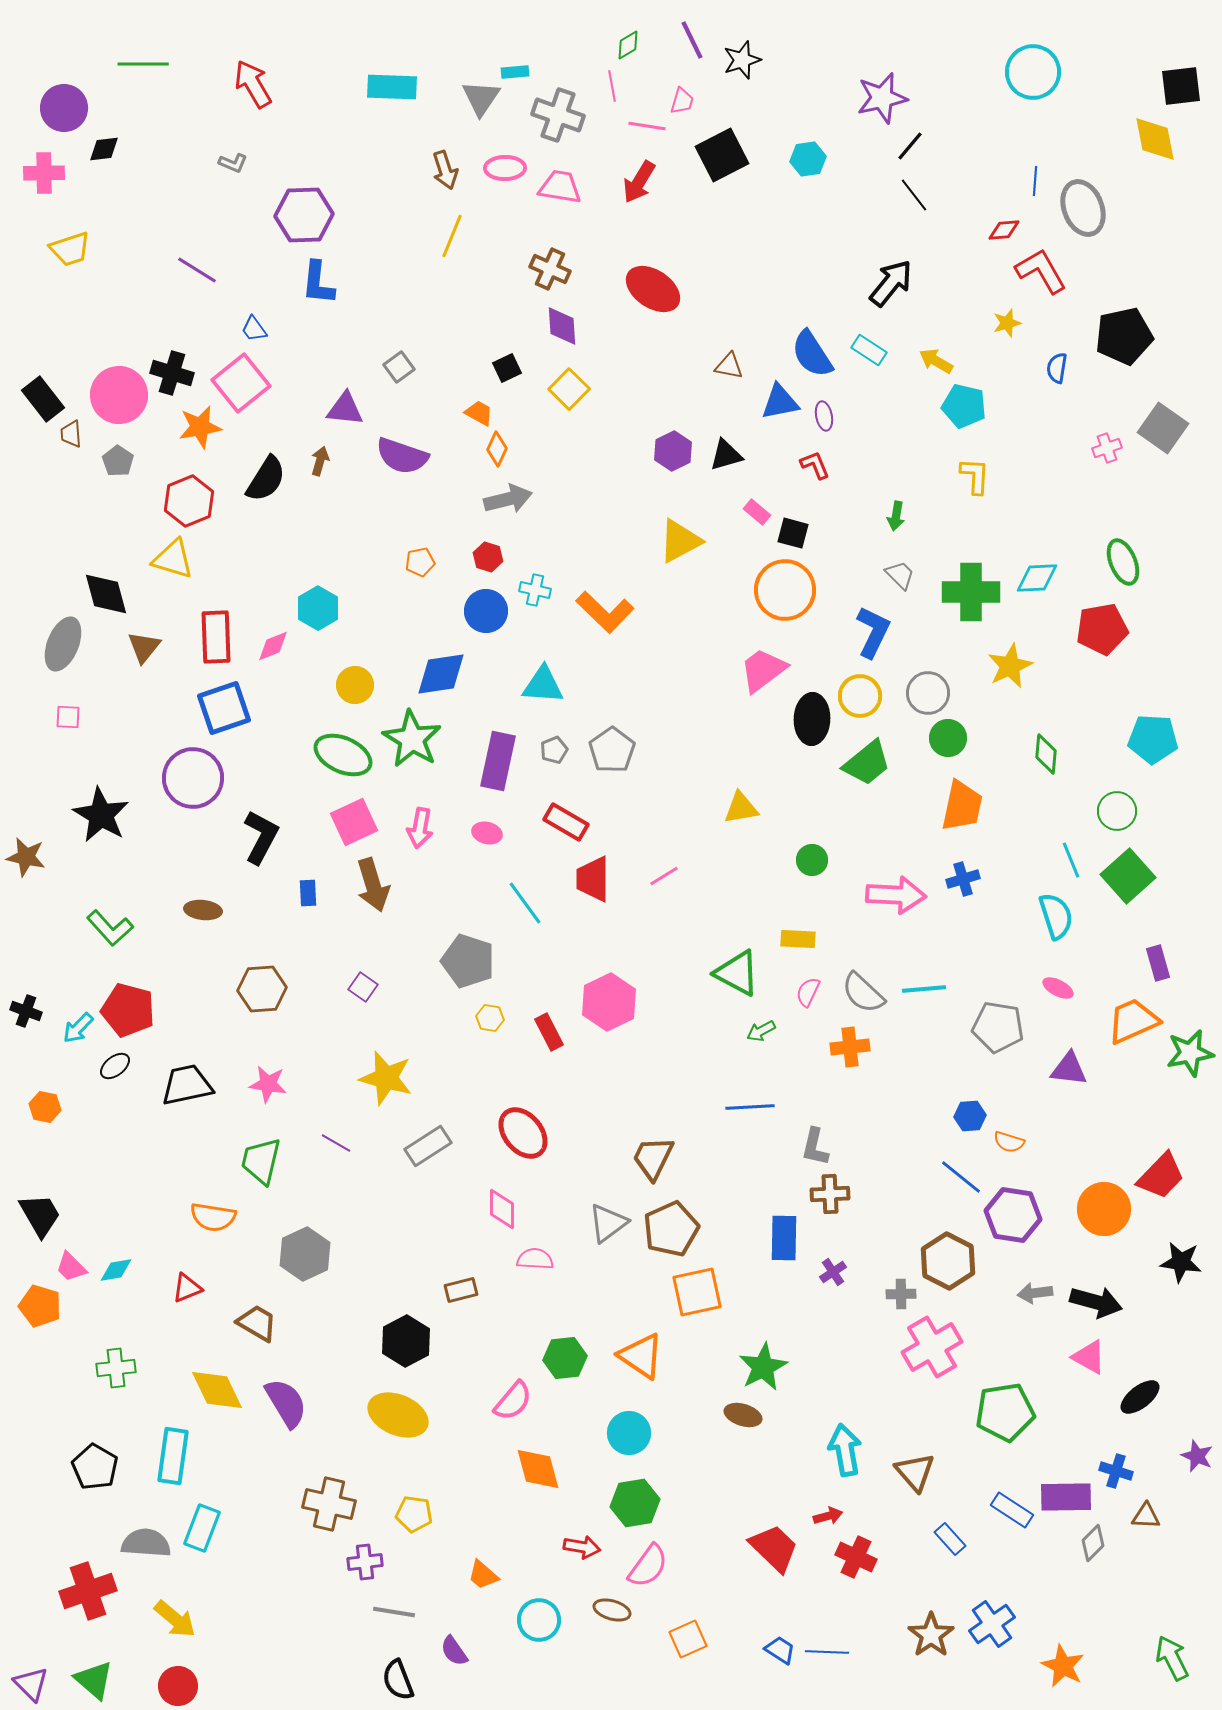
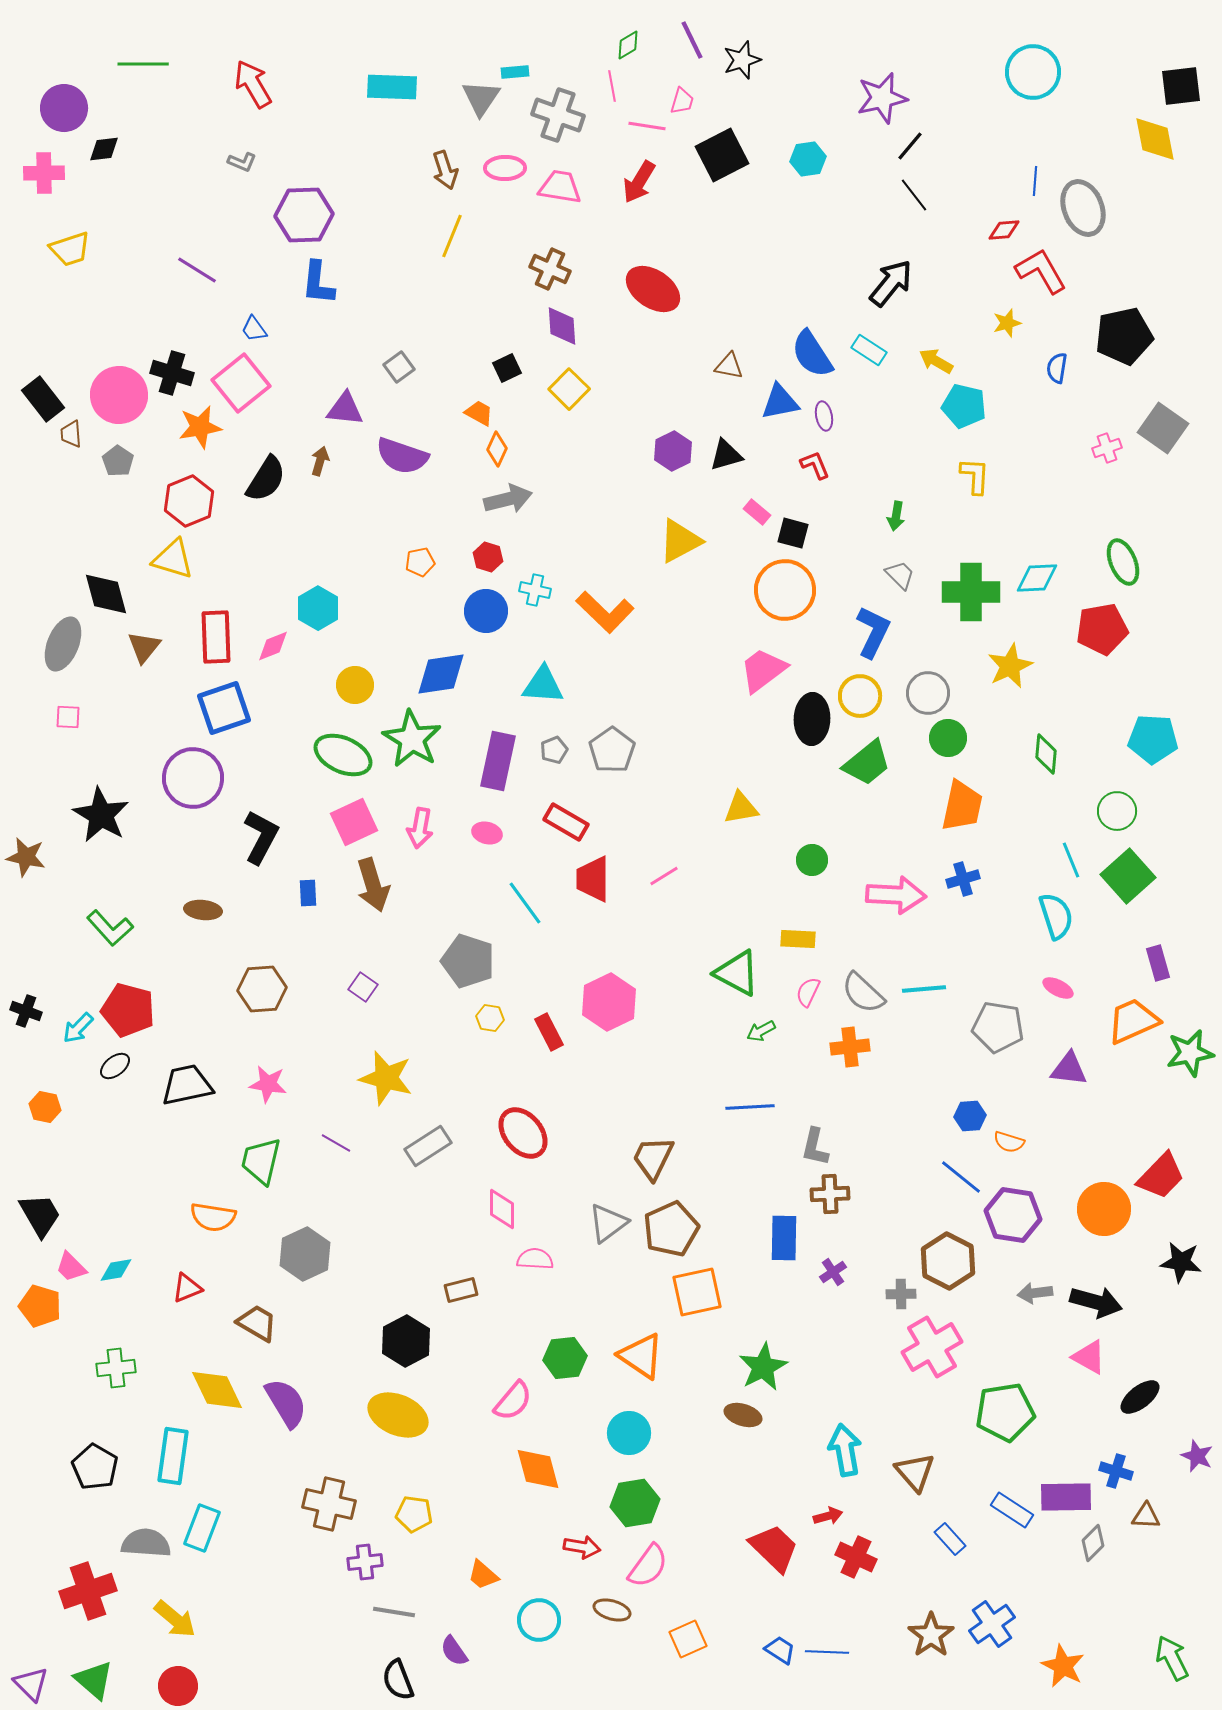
gray L-shape at (233, 163): moved 9 px right, 1 px up
